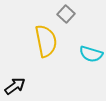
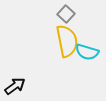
yellow semicircle: moved 21 px right
cyan semicircle: moved 4 px left, 2 px up
